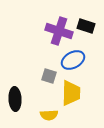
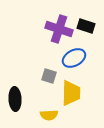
purple cross: moved 2 px up
blue ellipse: moved 1 px right, 2 px up
